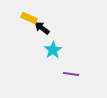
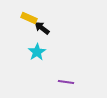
cyan star: moved 16 px left, 2 px down
purple line: moved 5 px left, 8 px down
